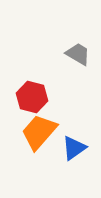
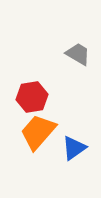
red hexagon: rotated 24 degrees counterclockwise
orange trapezoid: moved 1 px left
